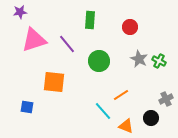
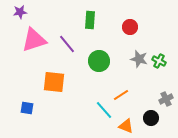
gray star: rotated 12 degrees counterclockwise
blue square: moved 1 px down
cyan line: moved 1 px right, 1 px up
